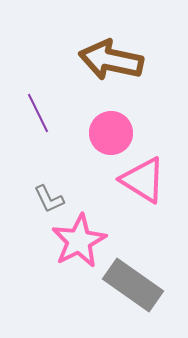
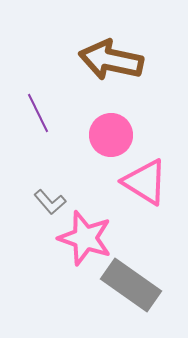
pink circle: moved 2 px down
pink triangle: moved 2 px right, 2 px down
gray L-shape: moved 1 px right, 3 px down; rotated 16 degrees counterclockwise
pink star: moved 6 px right, 3 px up; rotated 26 degrees counterclockwise
gray rectangle: moved 2 px left
